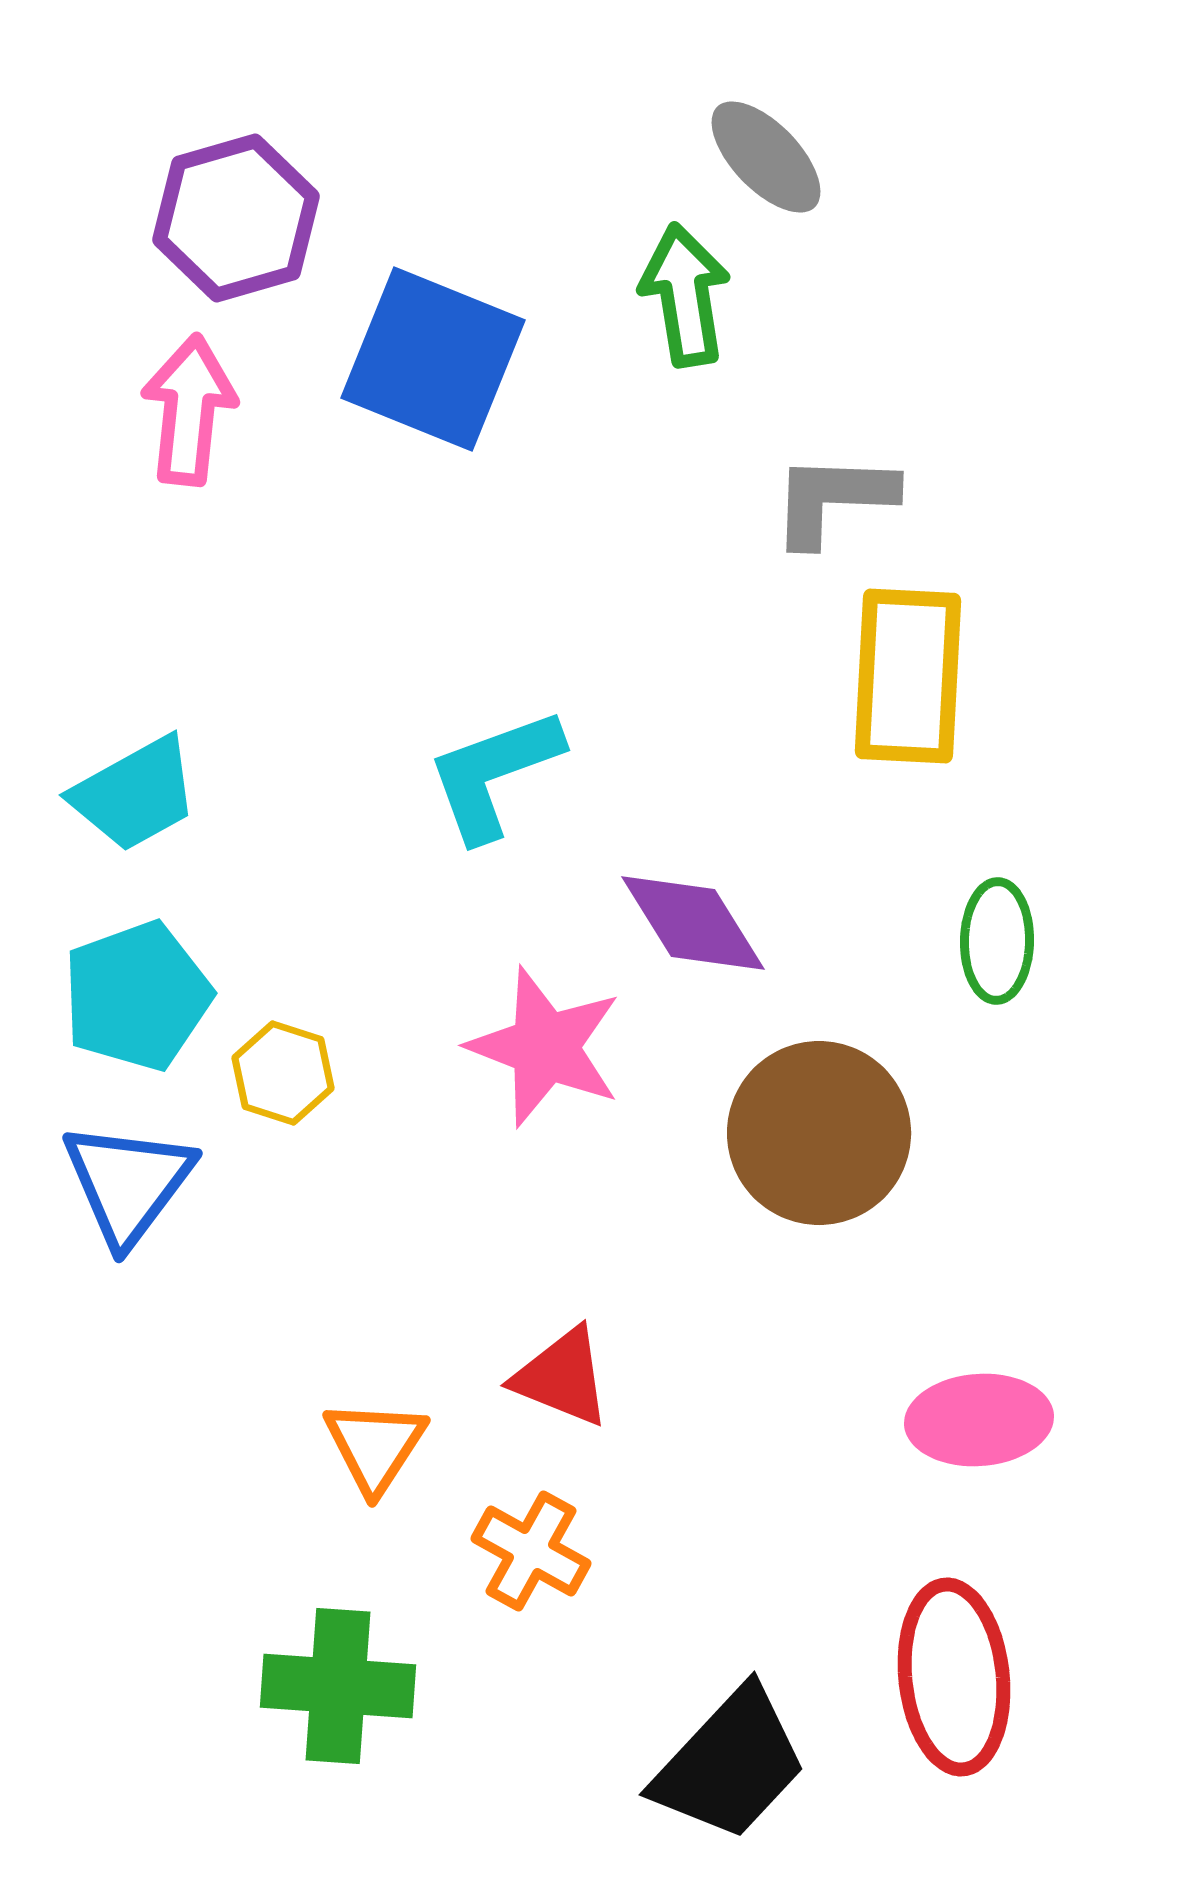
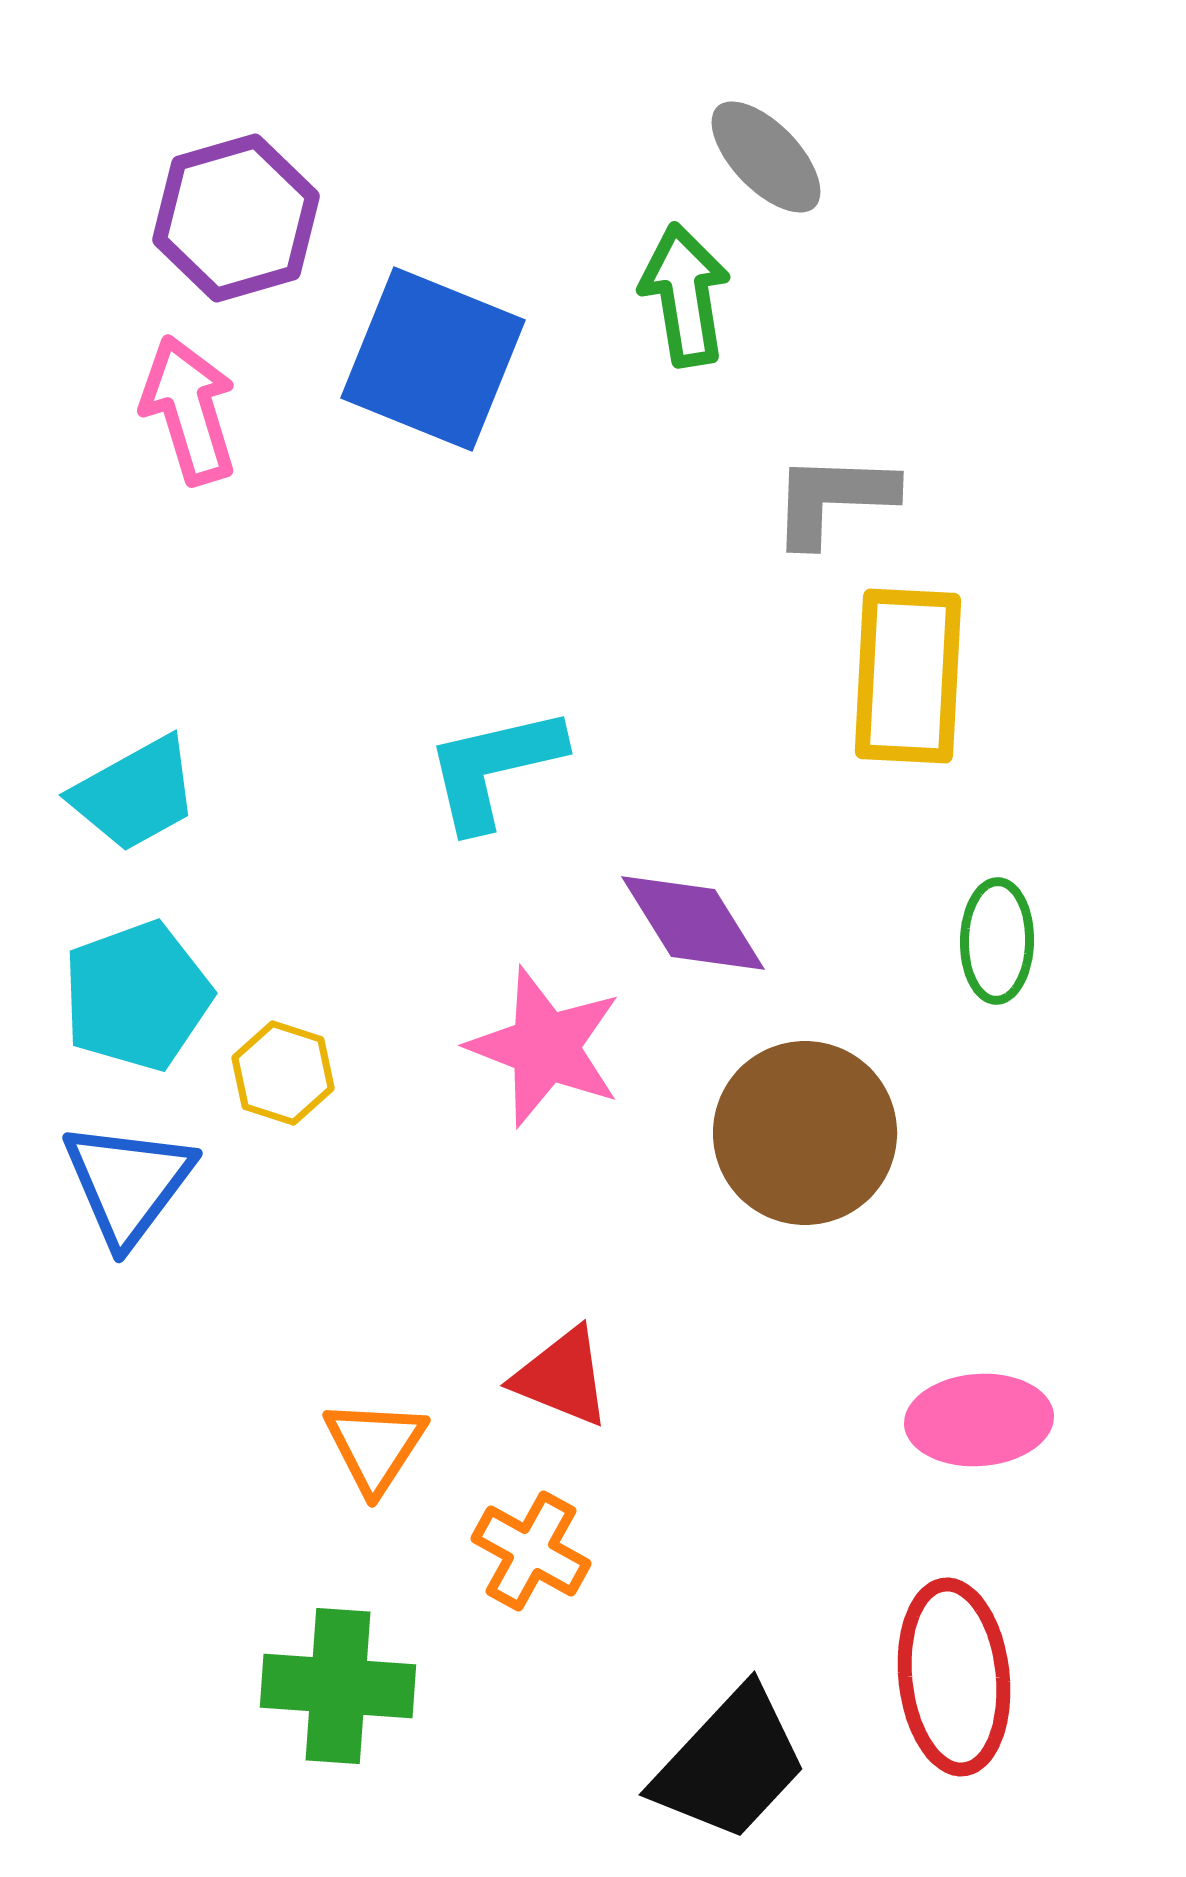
pink arrow: rotated 23 degrees counterclockwise
cyan L-shape: moved 6 px up; rotated 7 degrees clockwise
brown circle: moved 14 px left
